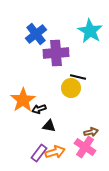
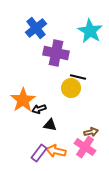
blue cross: moved 6 px up
purple cross: rotated 15 degrees clockwise
black triangle: moved 1 px right, 1 px up
orange arrow: moved 1 px right, 1 px up; rotated 150 degrees counterclockwise
